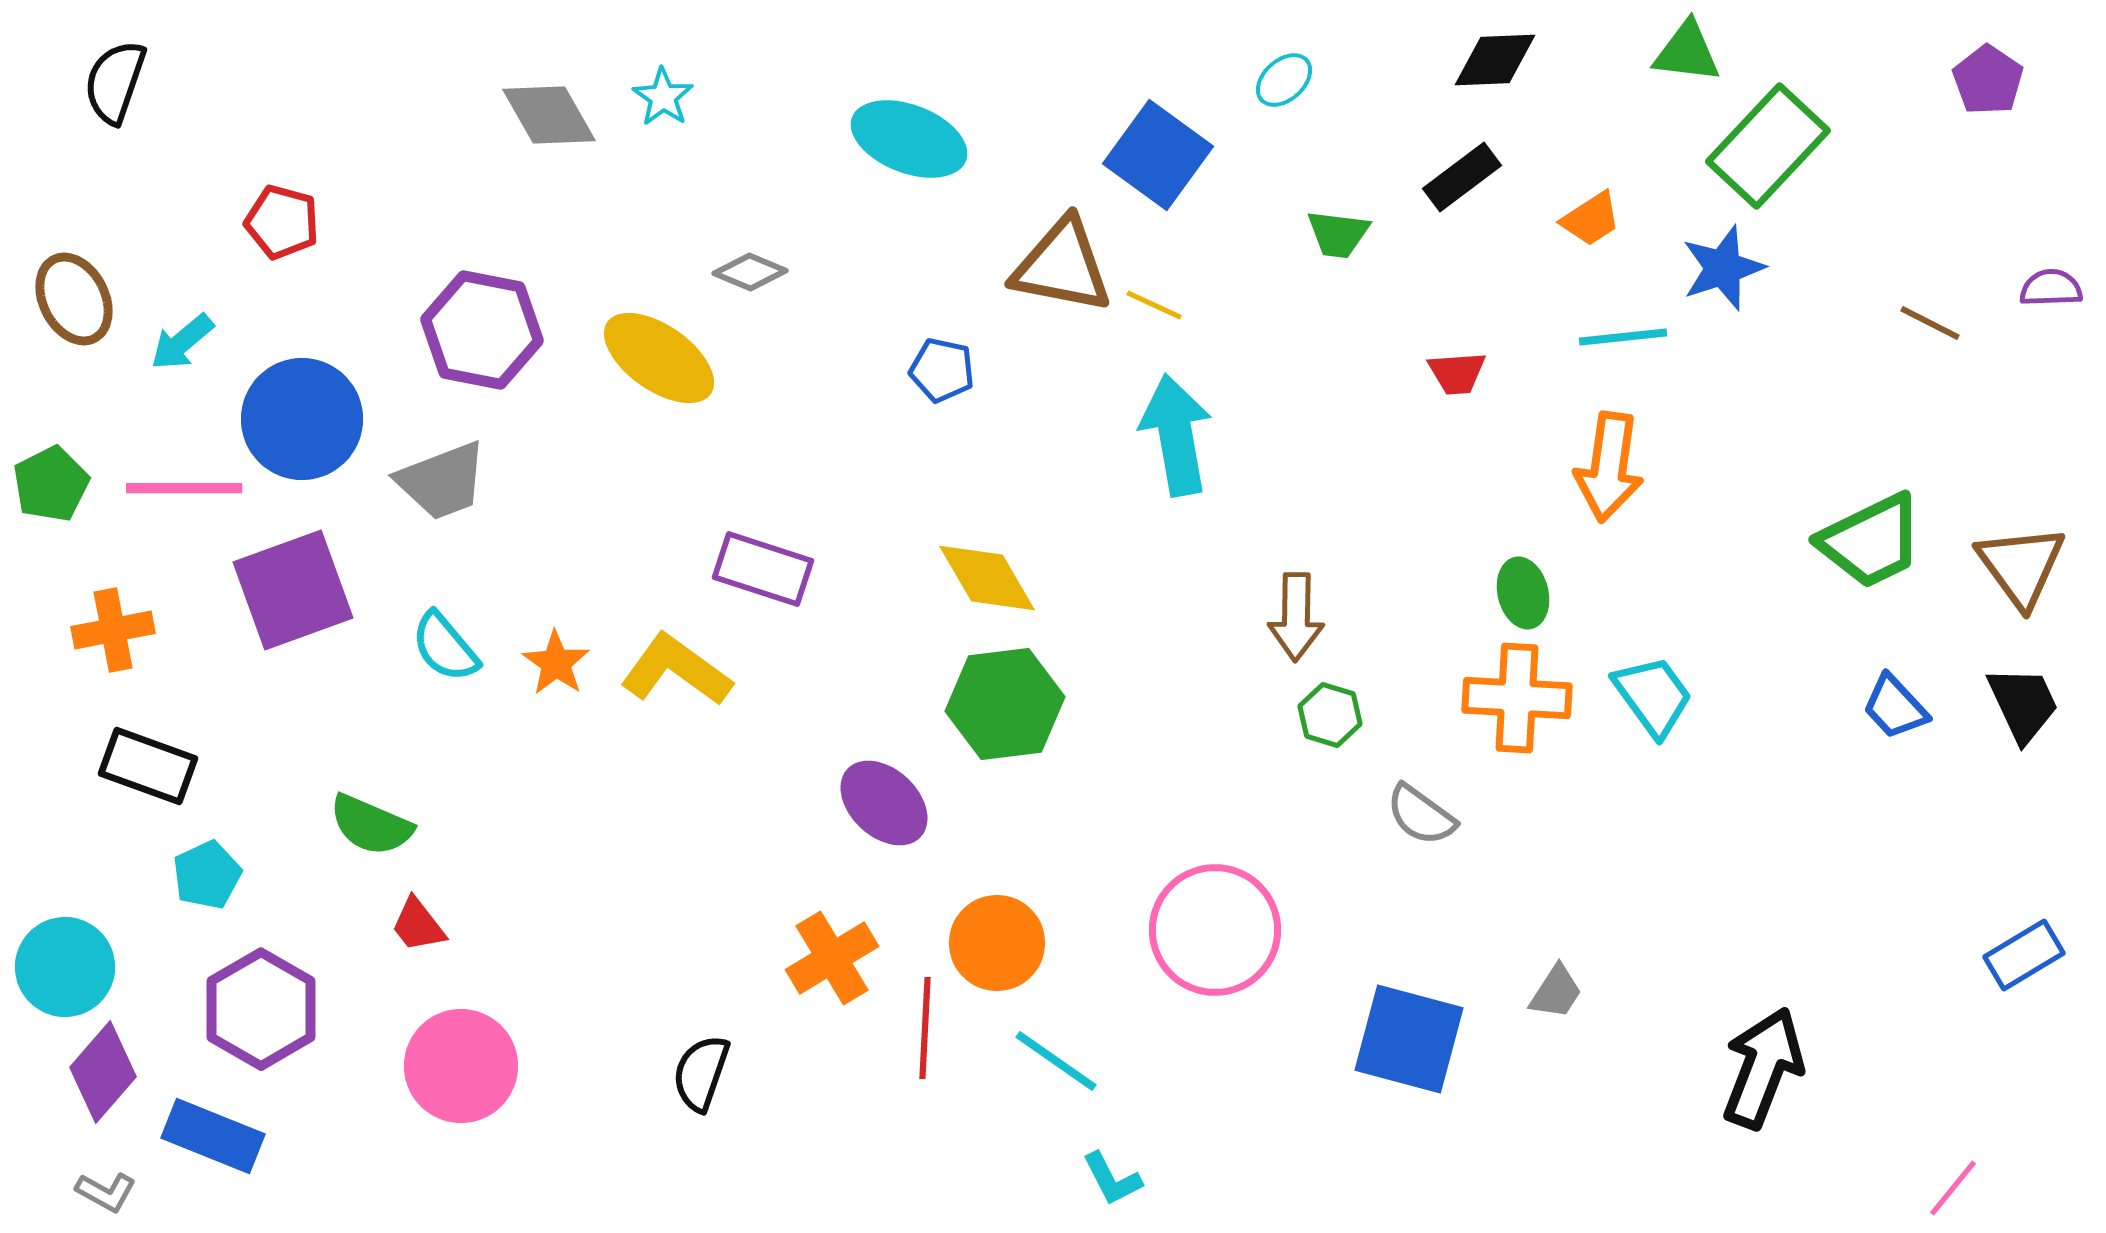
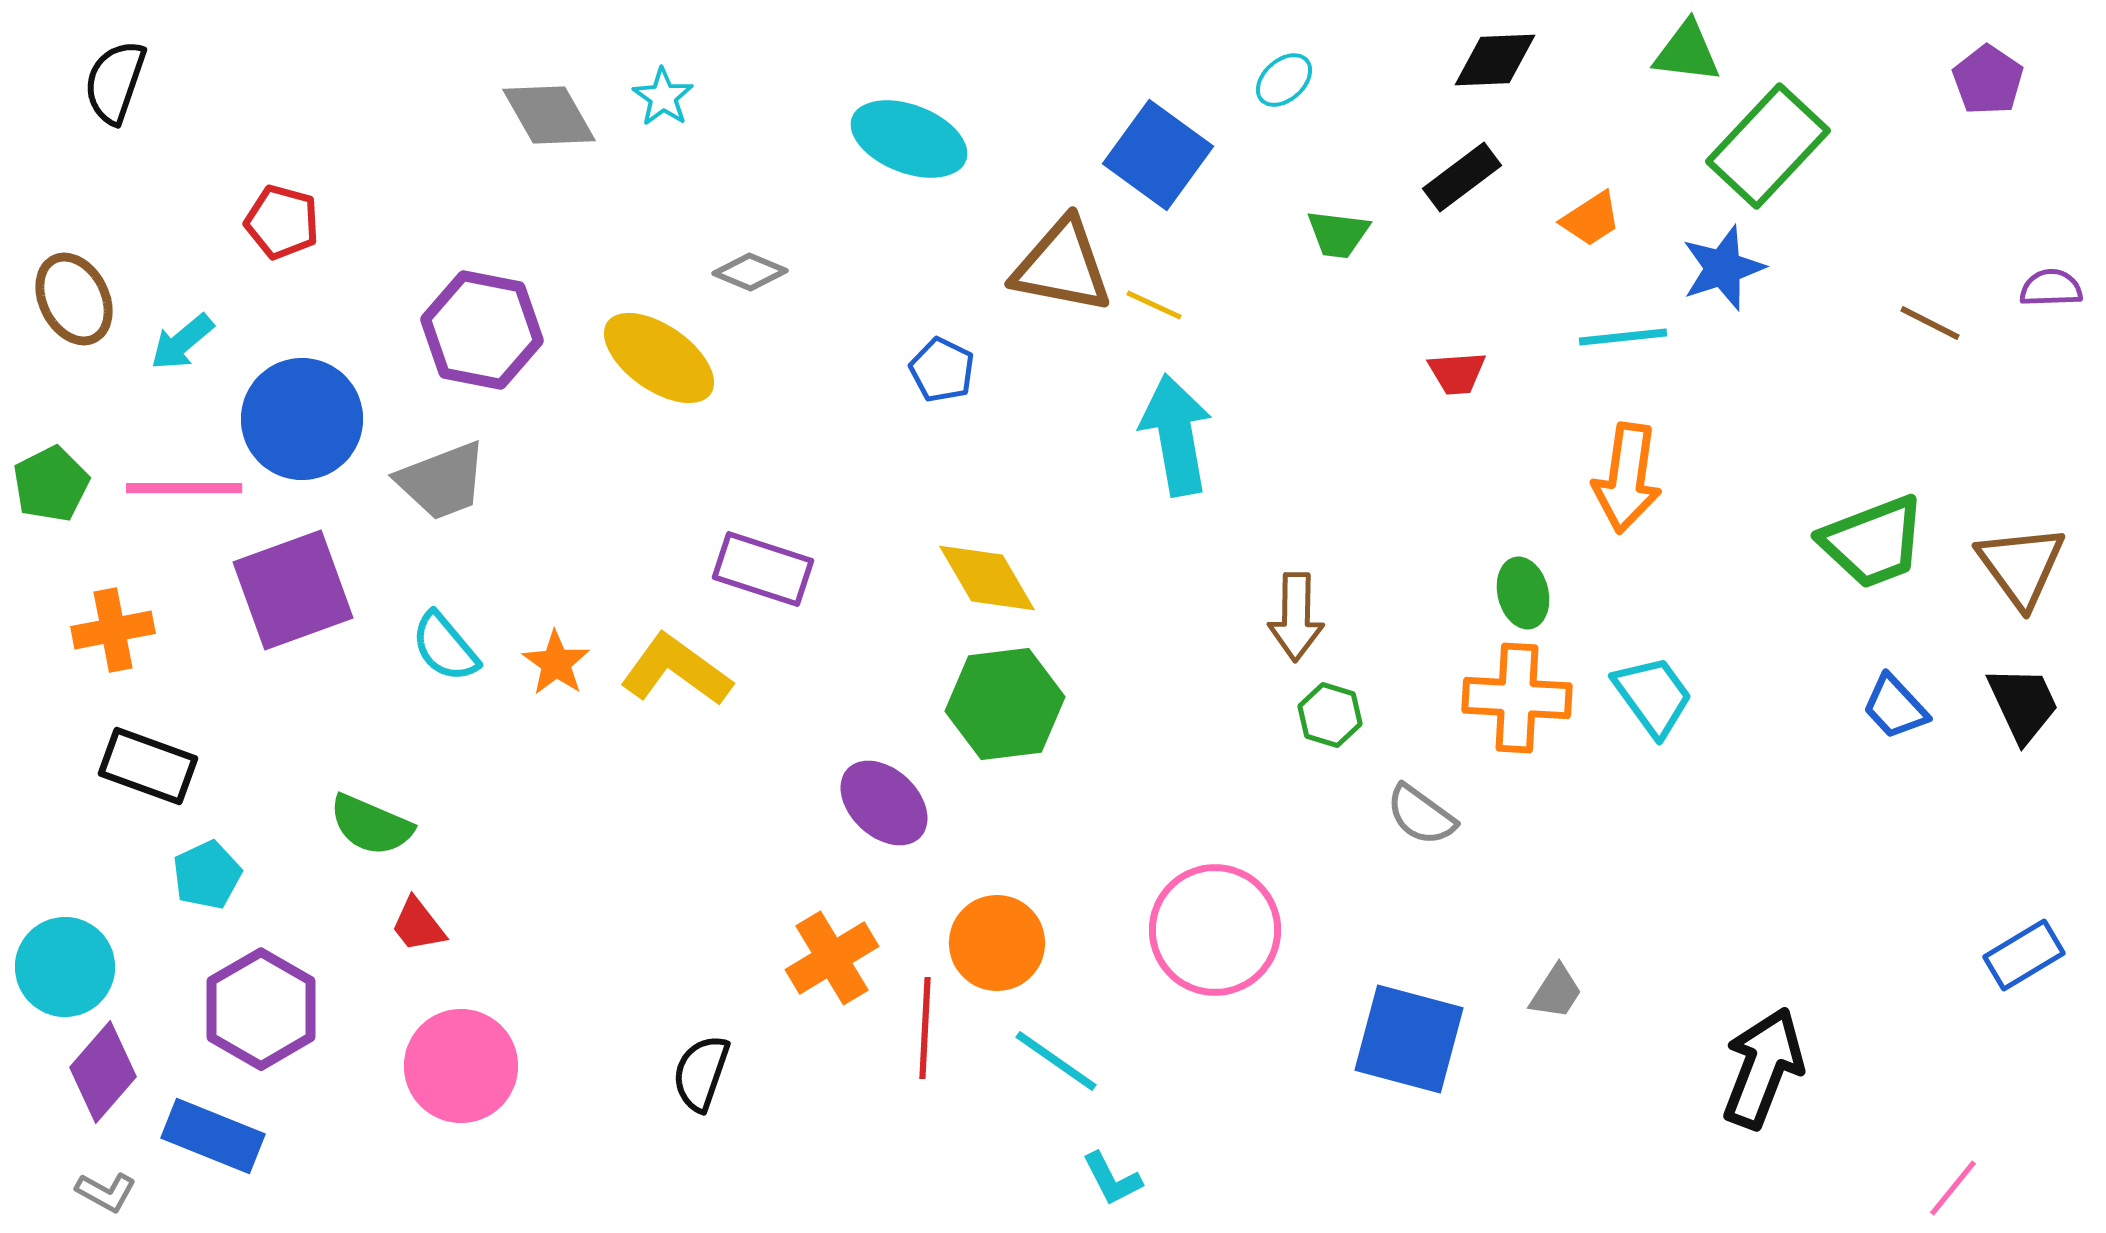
blue pentagon at (942, 370): rotated 14 degrees clockwise
orange arrow at (1609, 467): moved 18 px right, 11 px down
green trapezoid at (1871, 541): moved 2 px right, 1 px down; rotated 5 degrees clockwise
